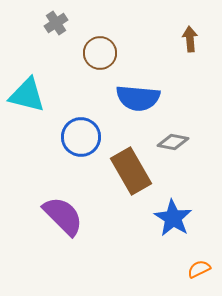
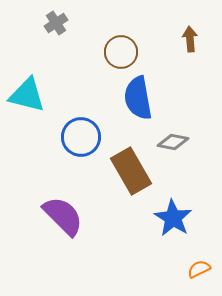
brown circle: moved 21 px right, 1 px up
blue semicircle: rotated 75 degrees clockwise
